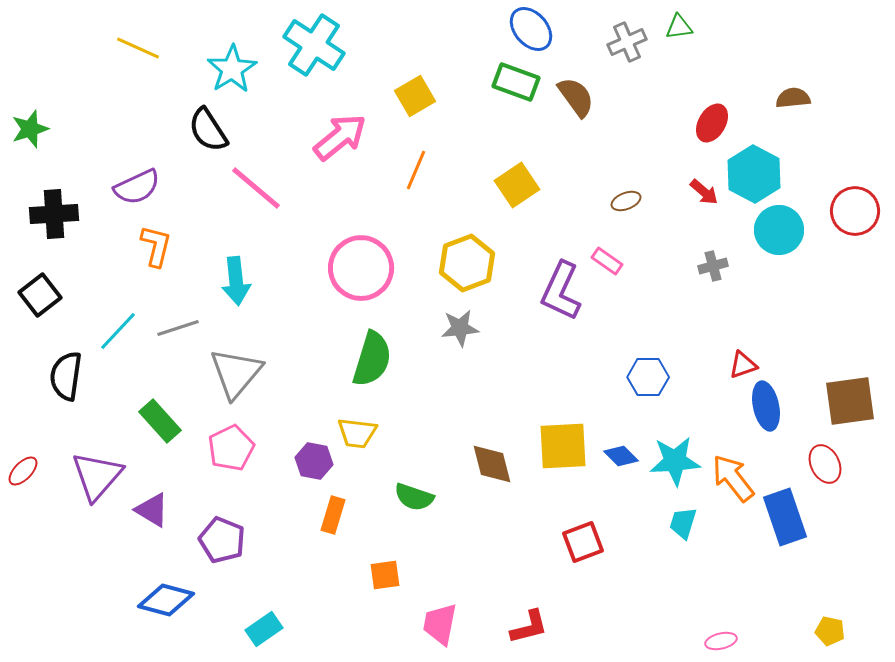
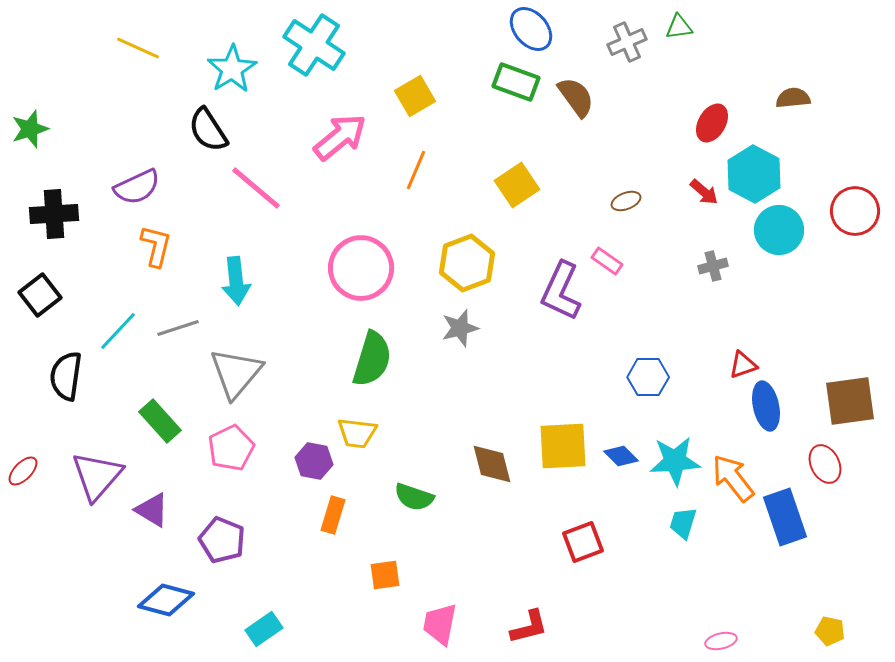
gray star at (460, 328): rotated 9 degrees counterclockwise
